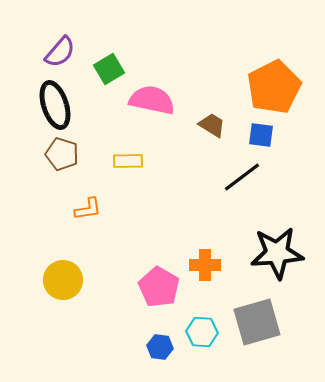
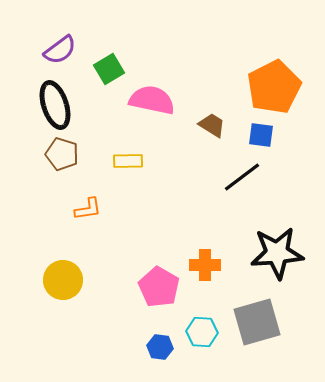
purple semicircle: moved 2 px up; rotated 12 degrees clockwise
